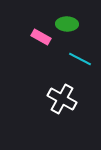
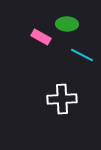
cyan line: moved 2 px right, 4 px up
white cross: rotated 32 degrees counterclockwise
